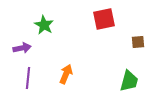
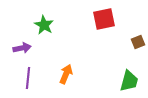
brown square: rotated 16 degrees counterclockwise
